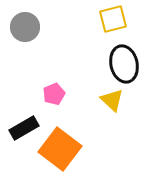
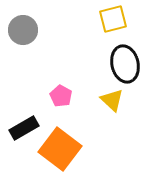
gray circle: moved 2 px left, 3 px down
black ellipse: moved 1 px right
pink pentagon: moved 7 px right, 2 px down; rotated 20 degrees counterclockwise
